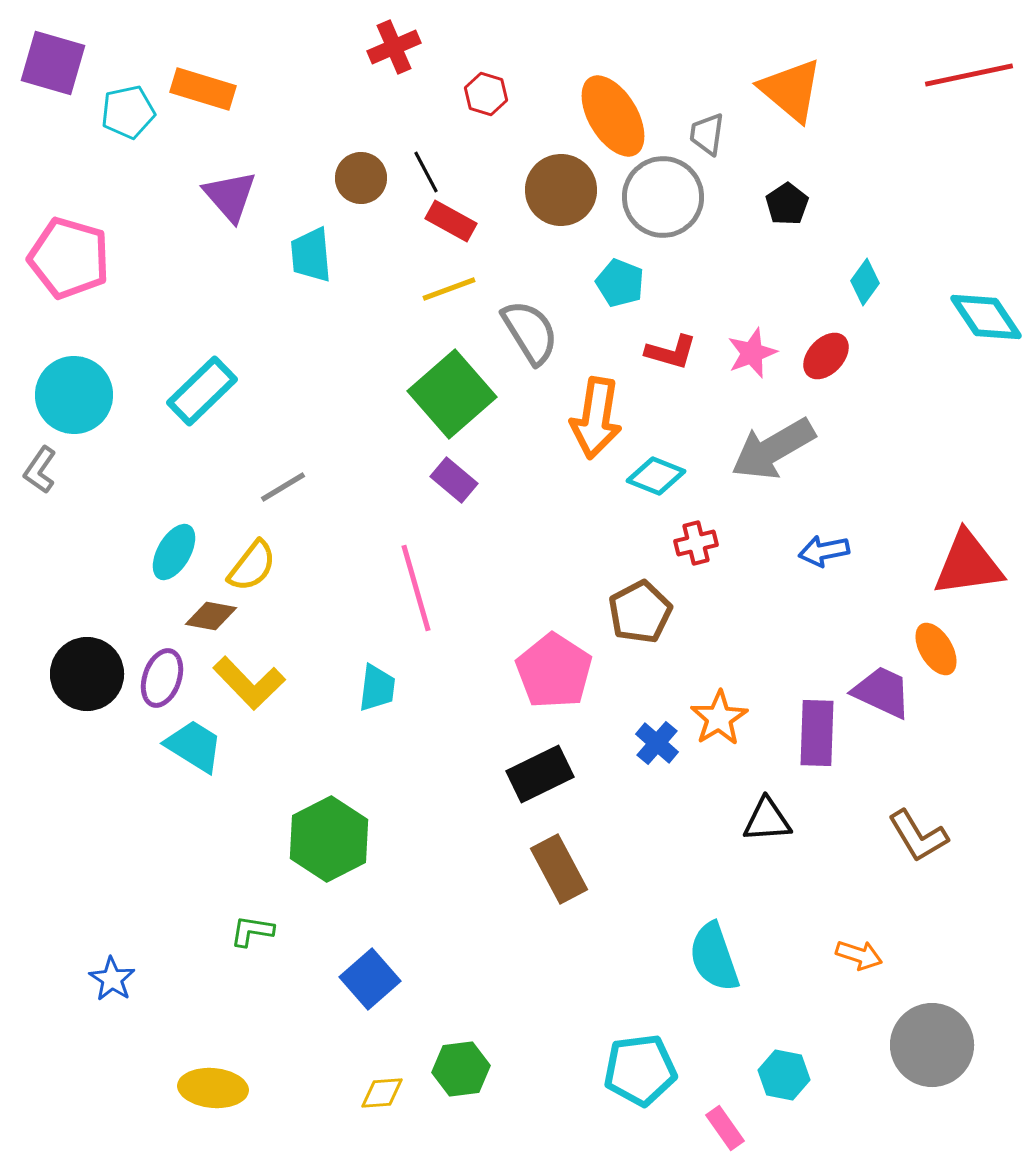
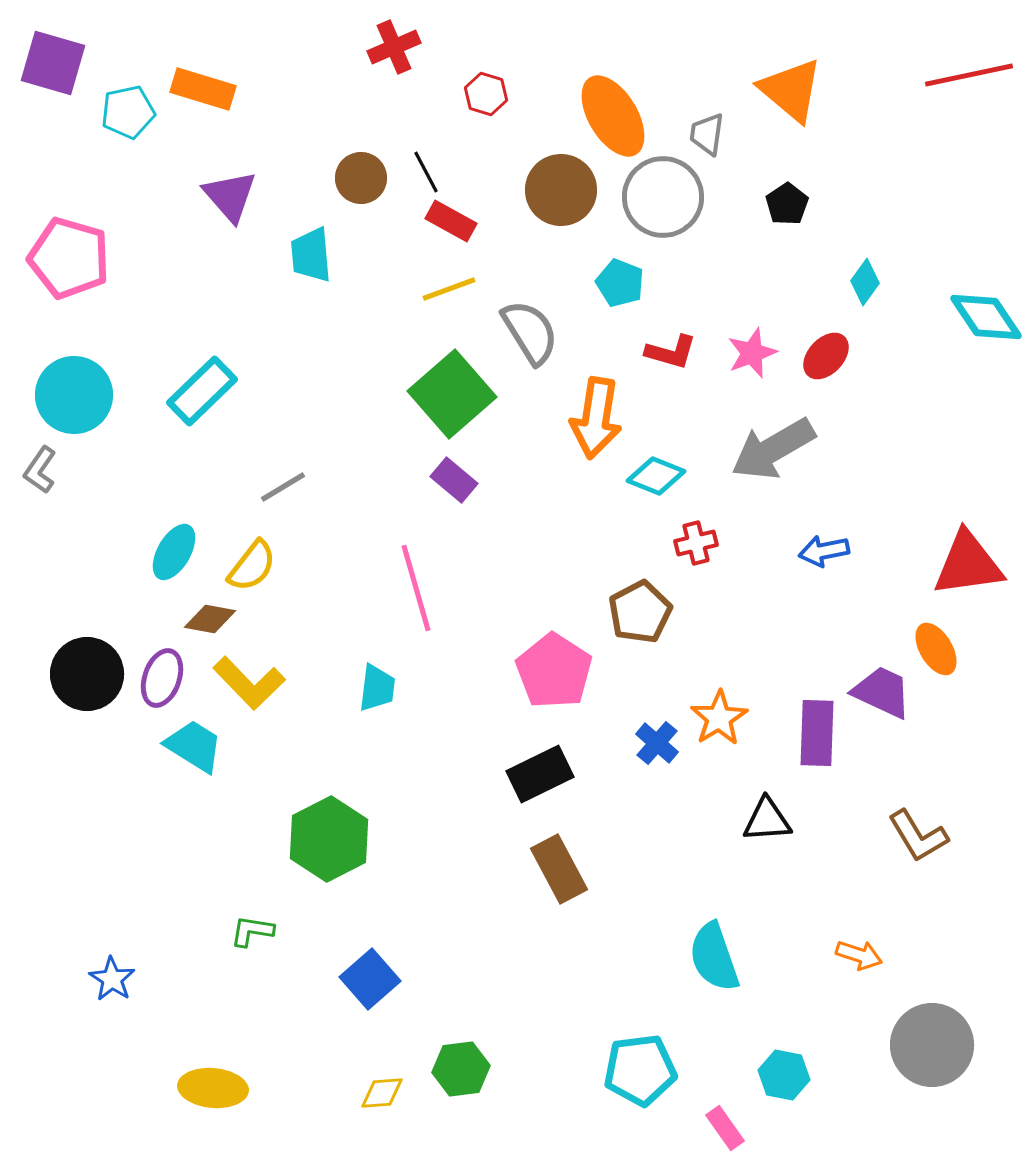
brown diamond at (211, 616): moved 1 px left, 3 px down
